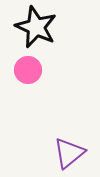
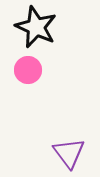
purple triangle: rotated 28 degrees counterclockwise
